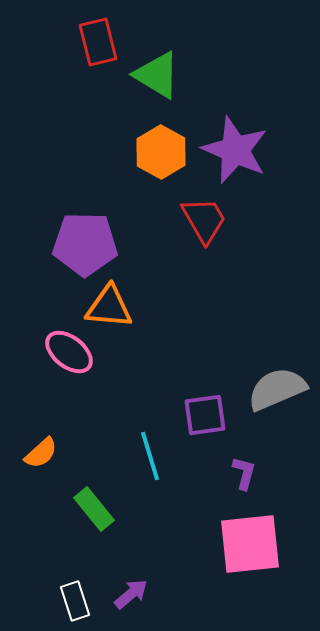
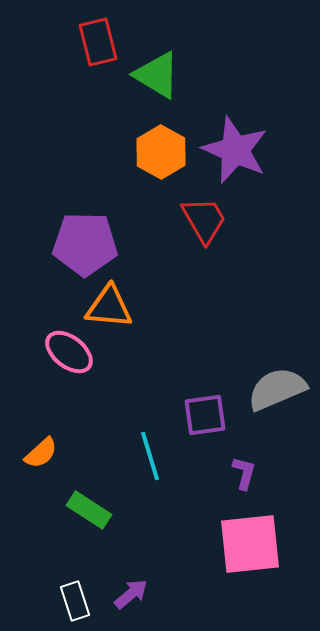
green rectangle: moved 5 px left, 1 px down; rotated 18 degrees counterclockwise
